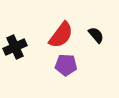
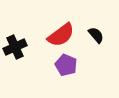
red semicircle: rotated 16 degrees clockwise
purple pentagon: rotated 20 degrees clockwise
